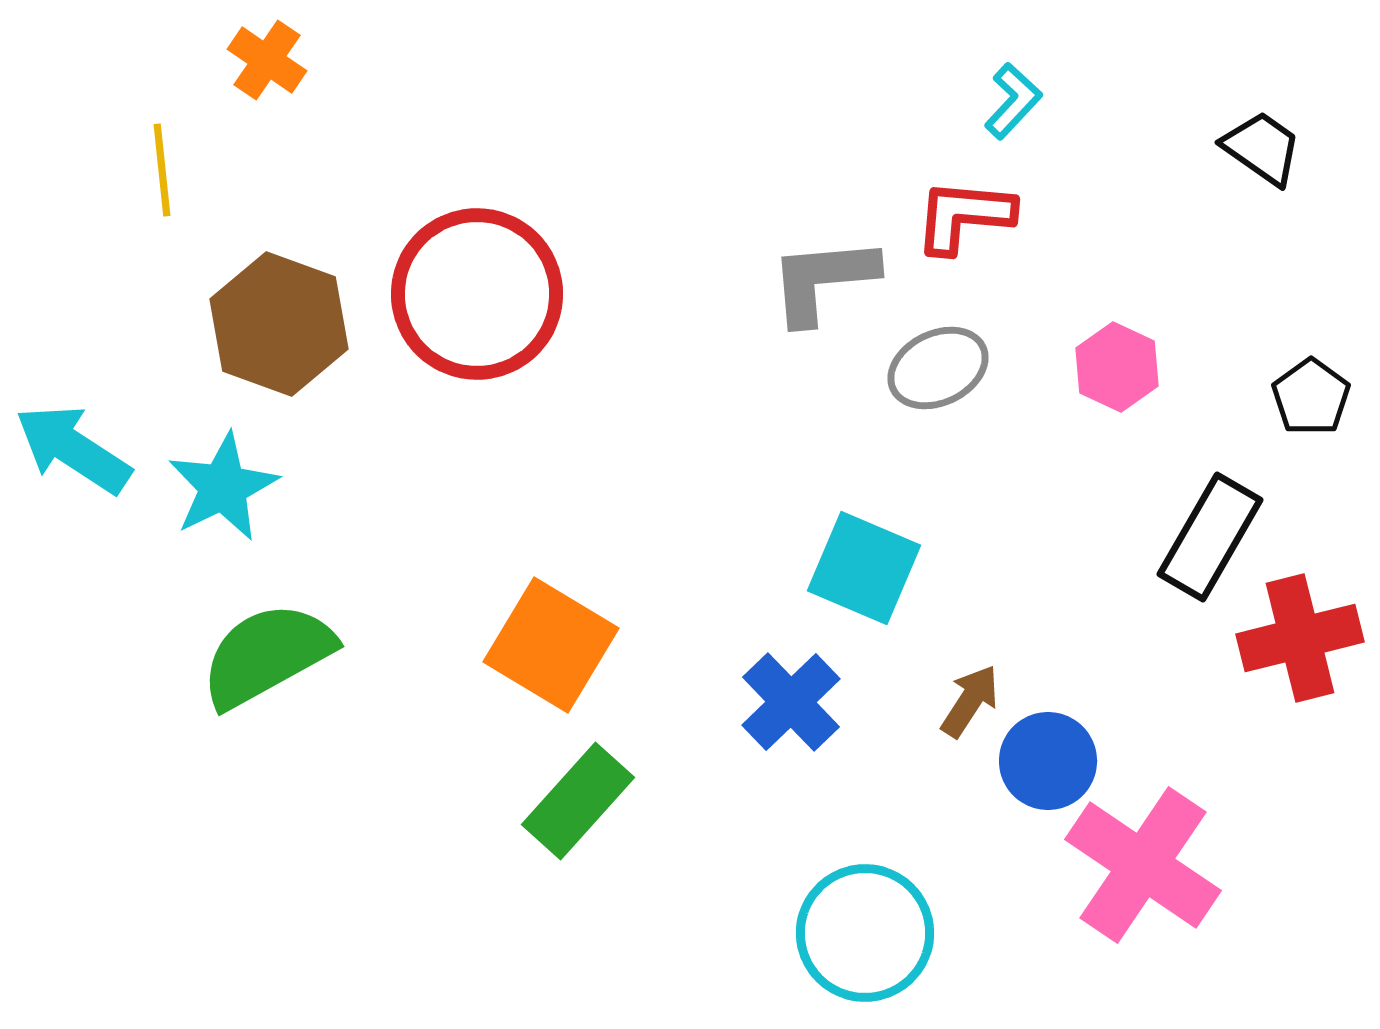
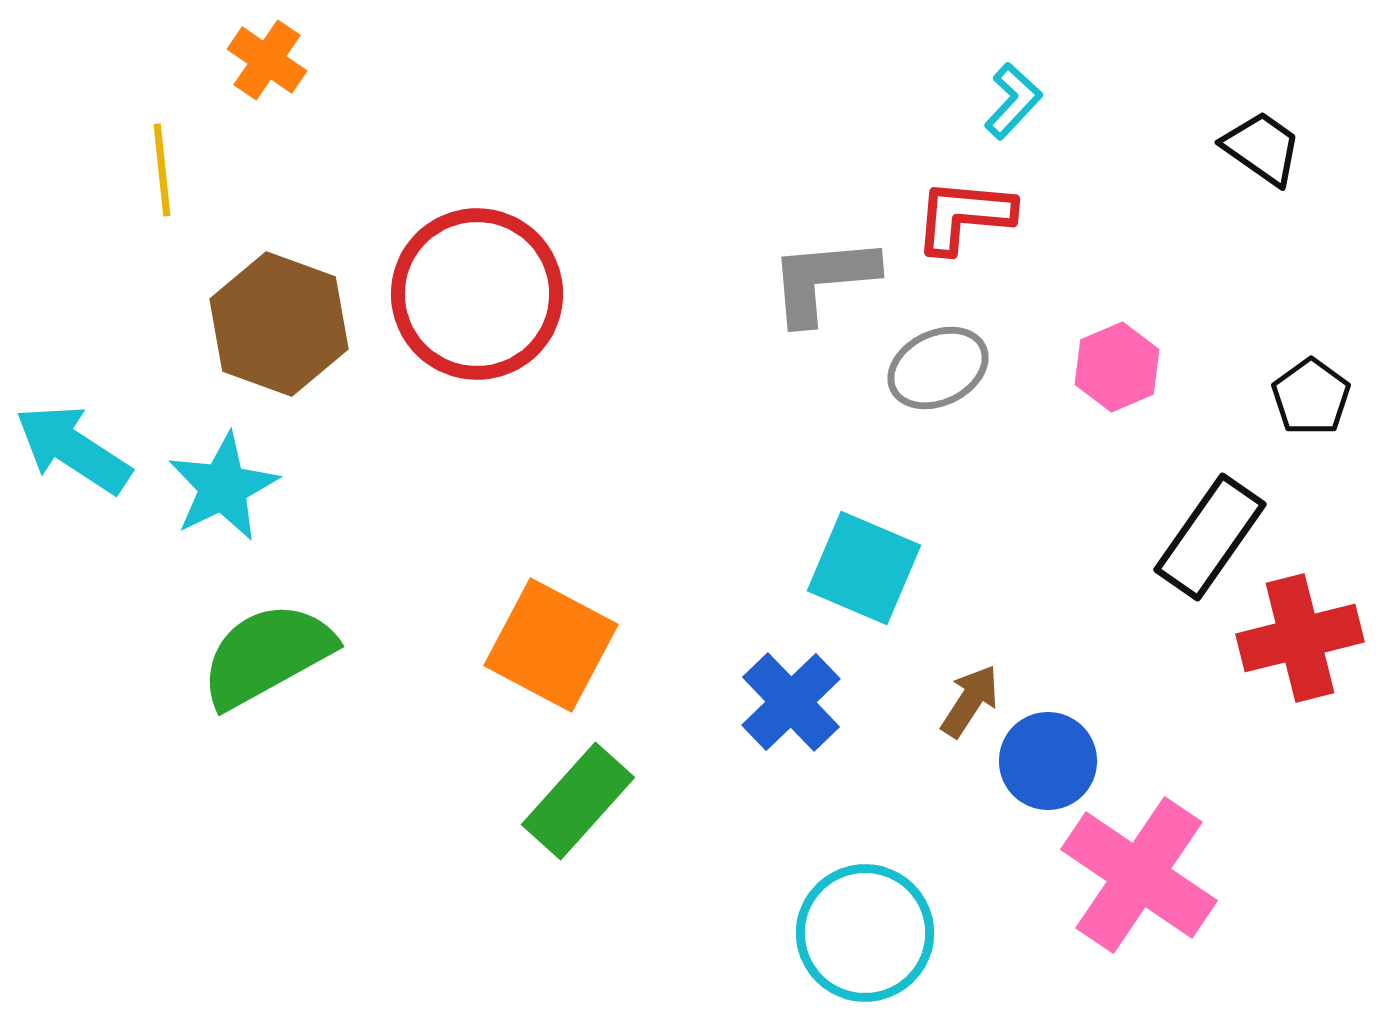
pink hexagon: rotated 12 degrees clockwise
black rectangle: rotated 5 degrees clockwise
orange square: rotated 3 degrees counterclockwise
pink cross: moved 4 px left, 10 px down
